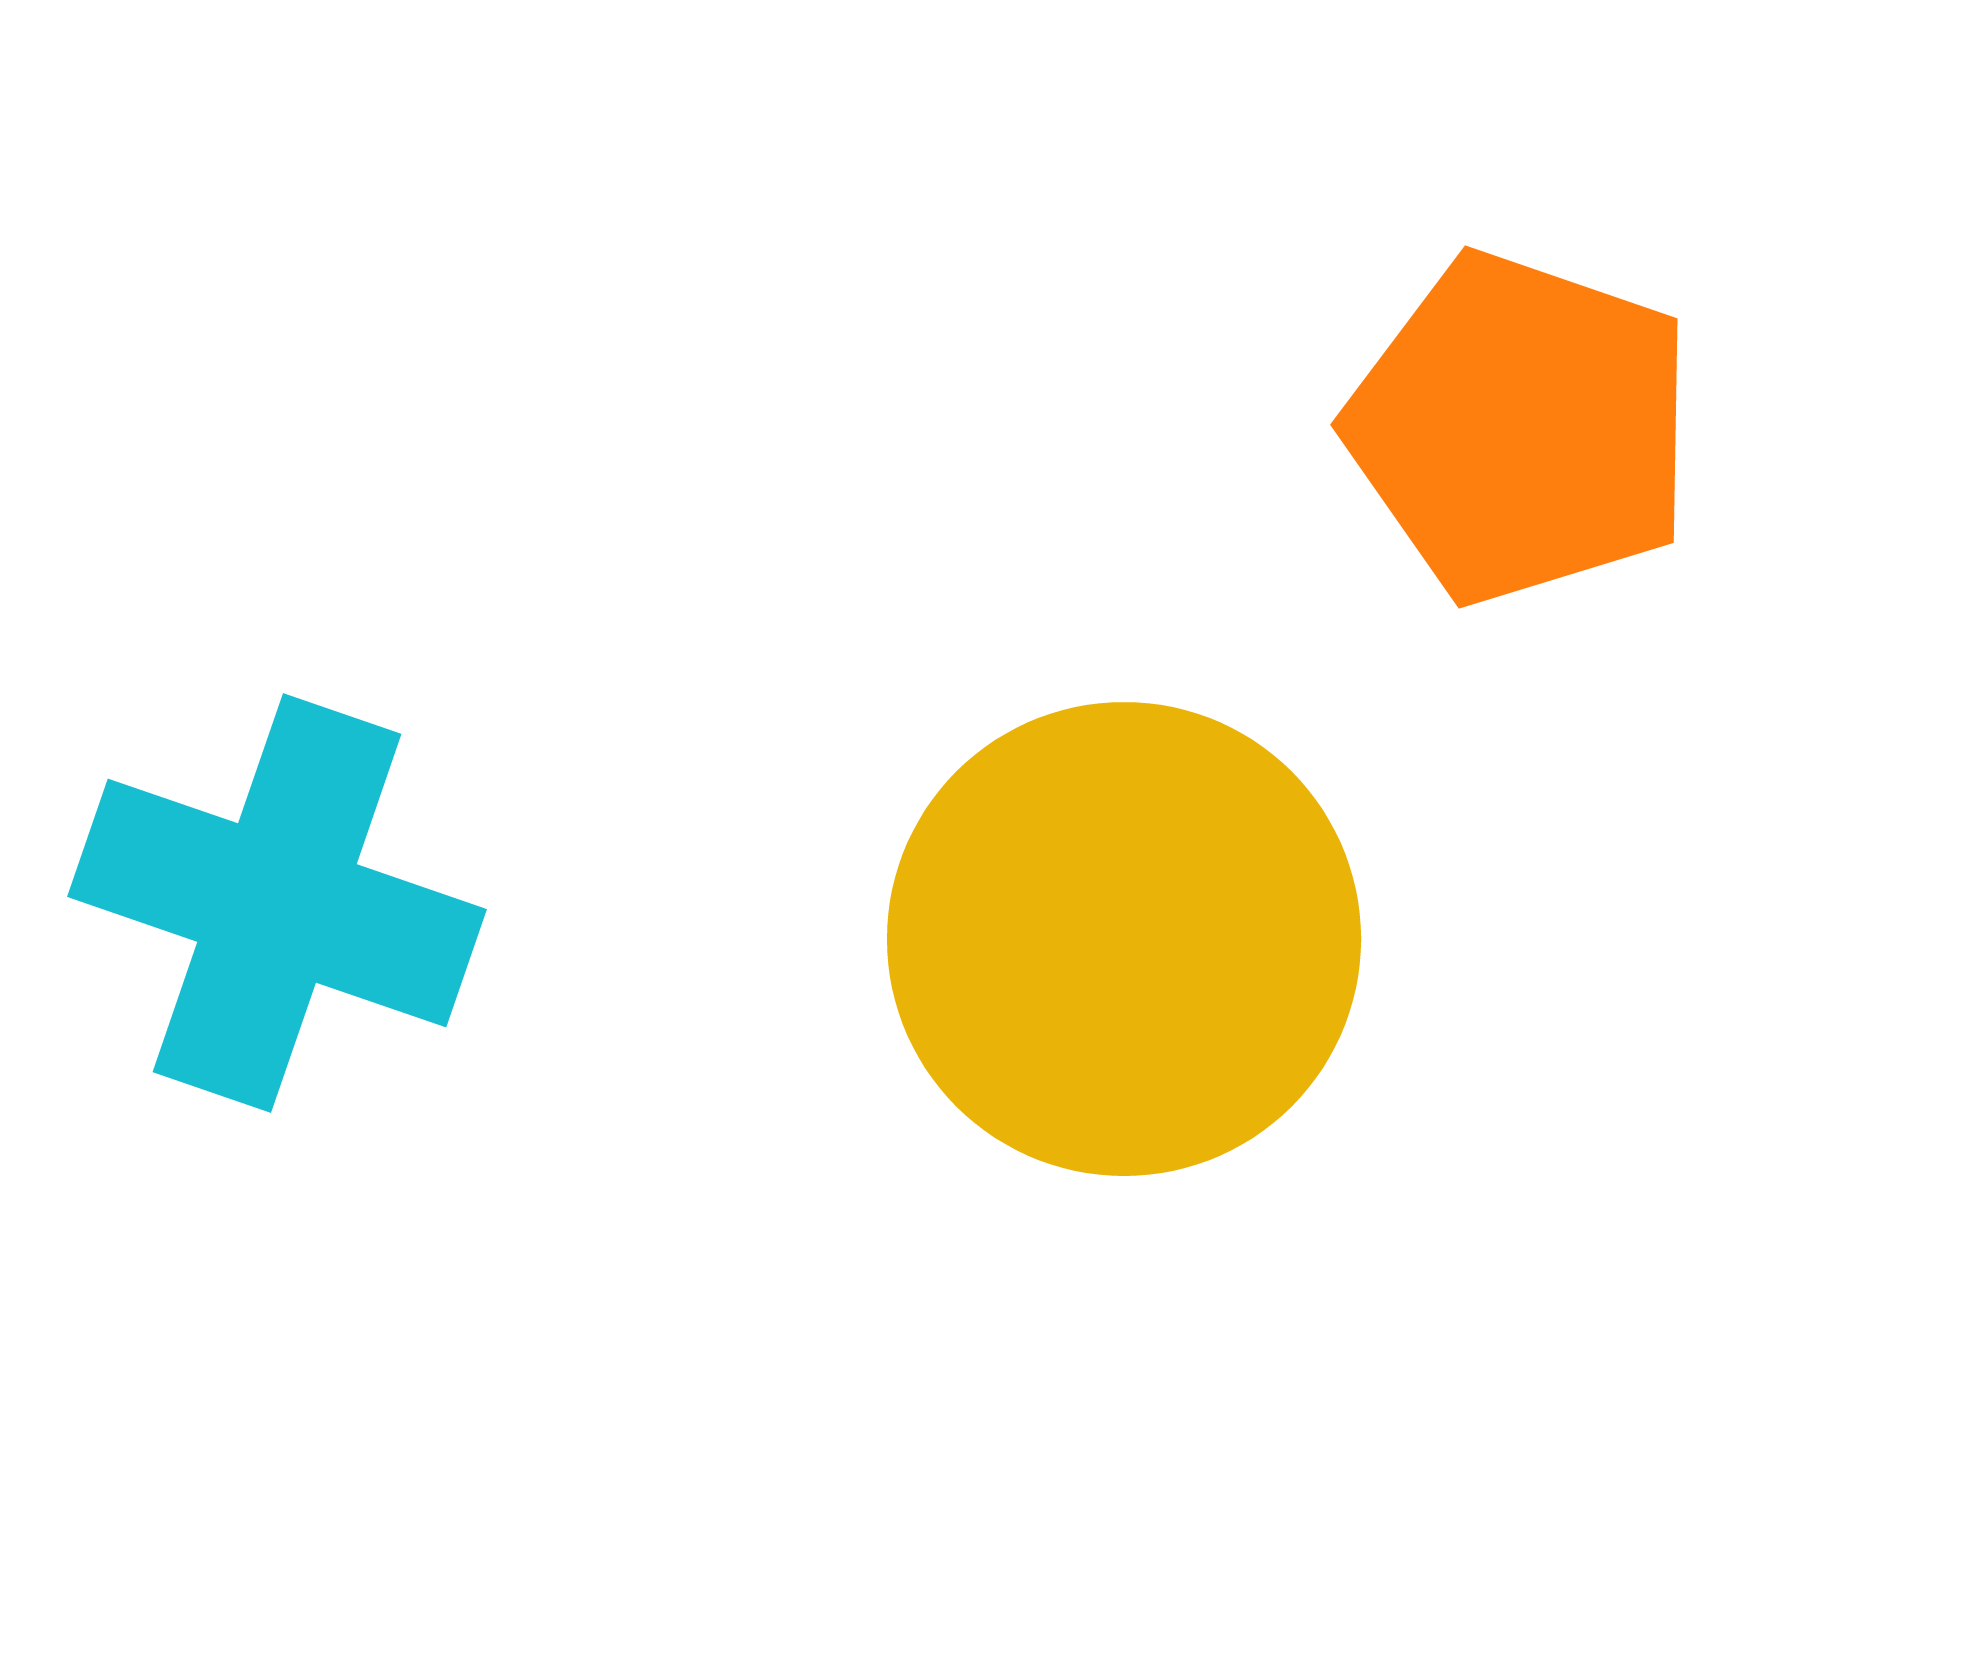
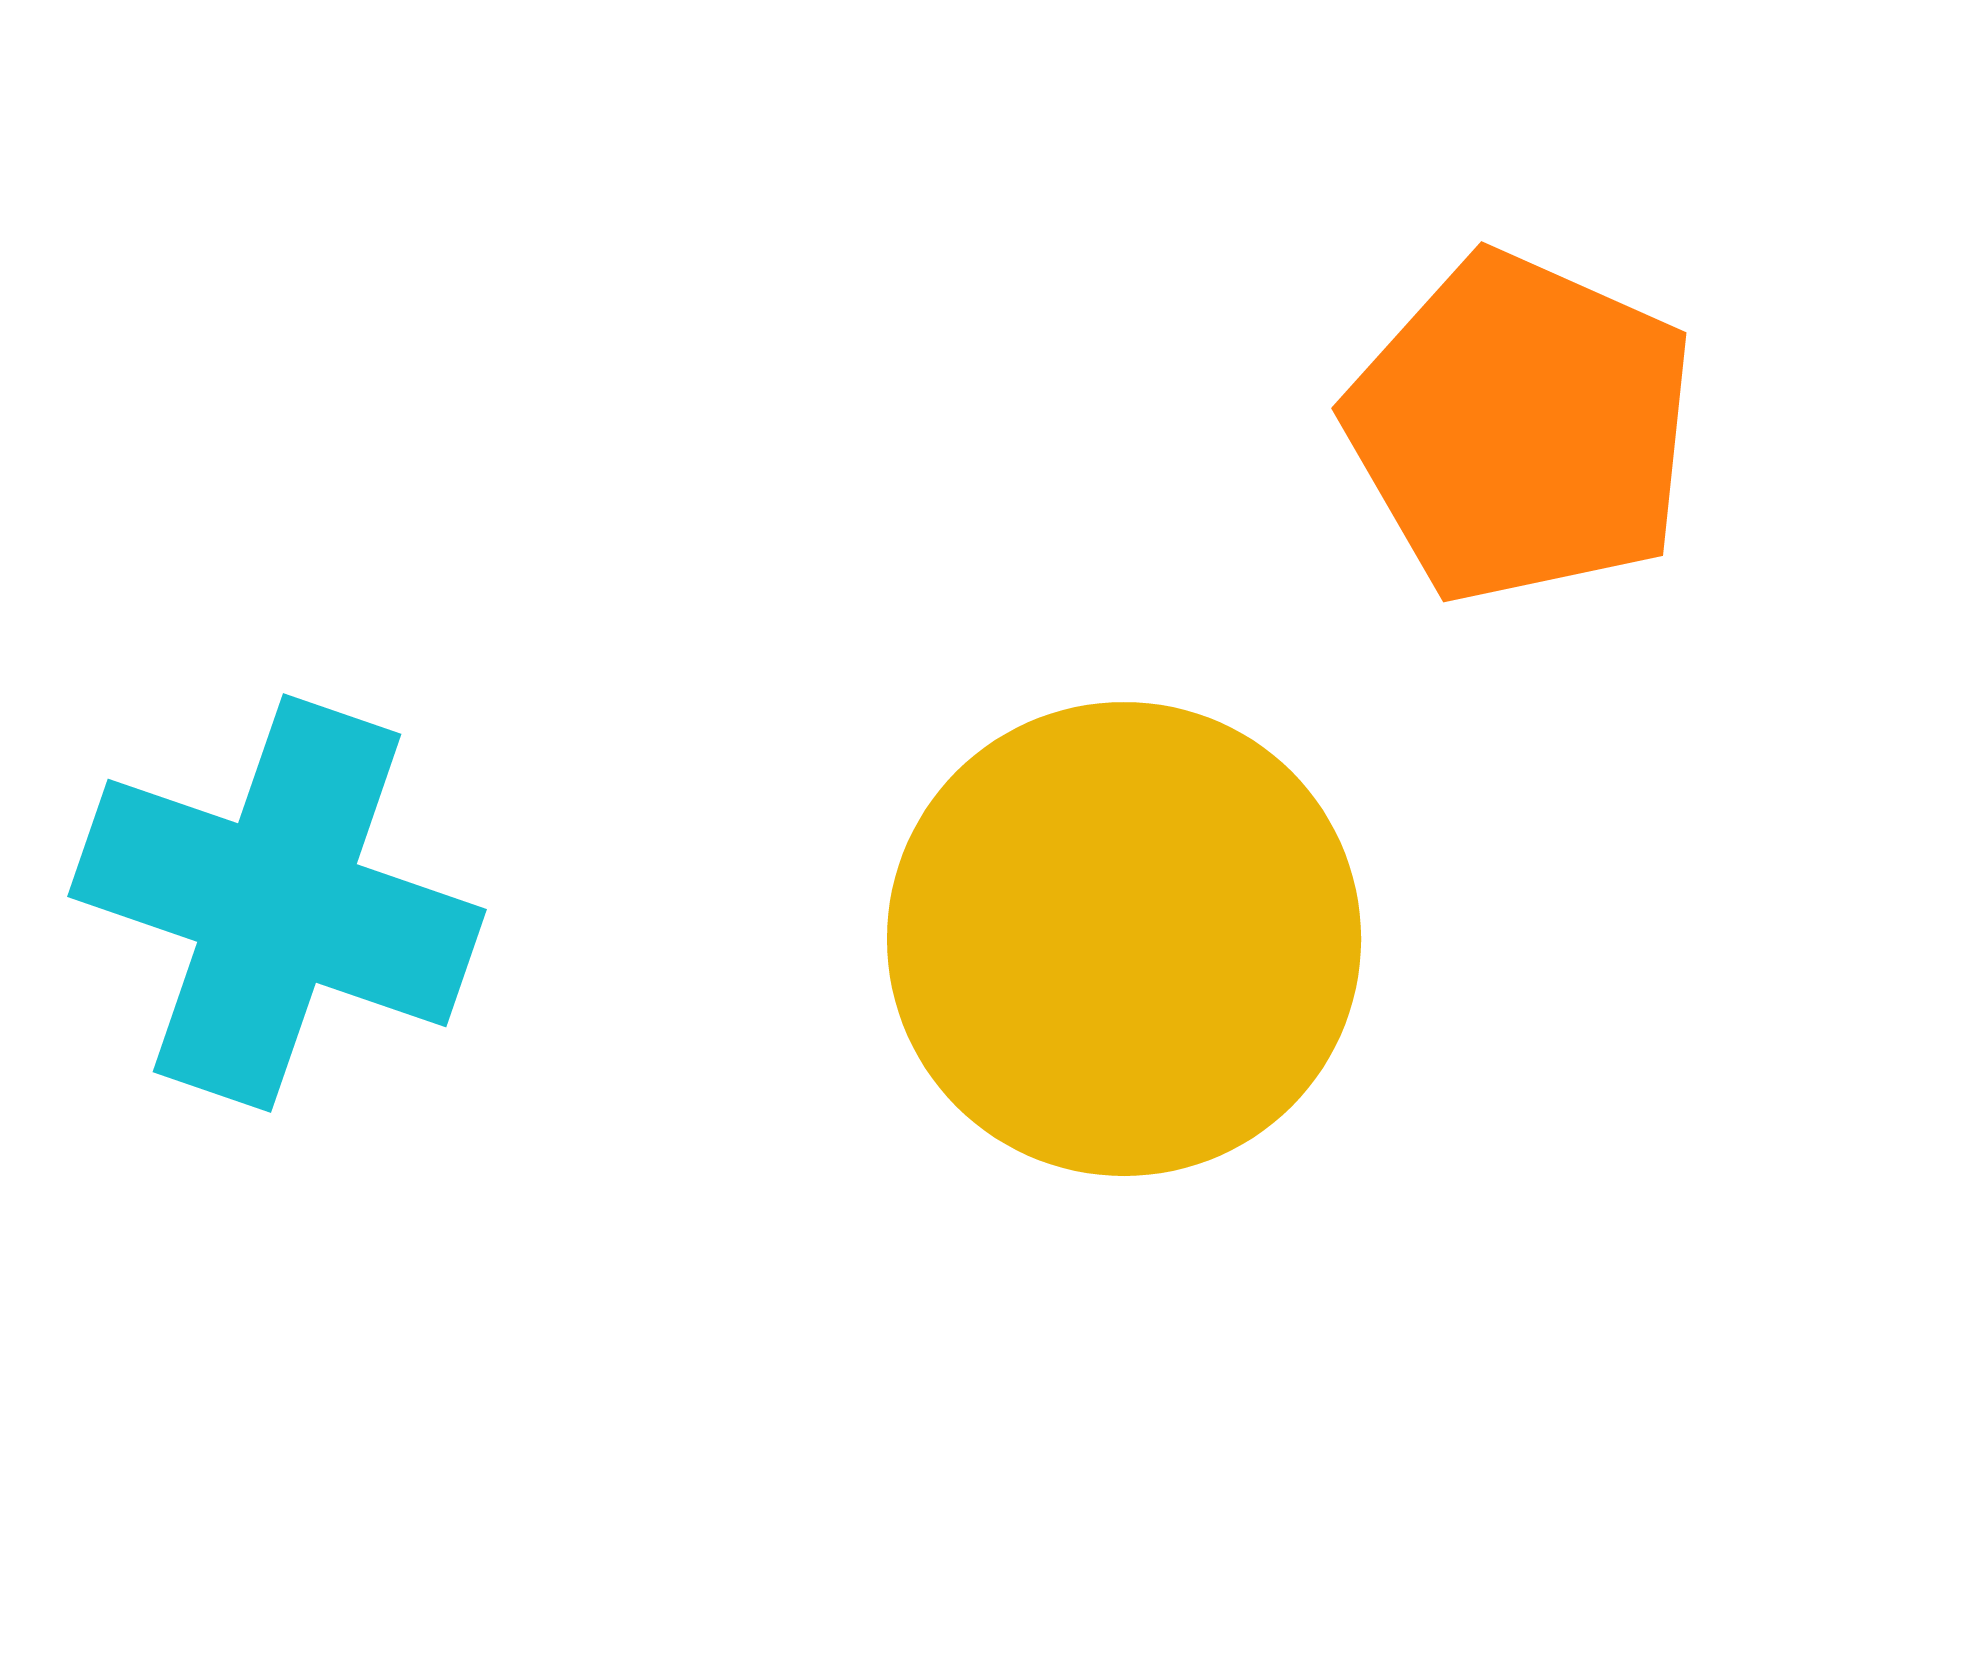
orange pentagon: rotated 5 degrees clockwise
